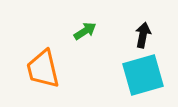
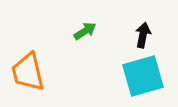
orange trapezoid: moved 15 px left, 3 px down
cyan square: moved 1 px down
